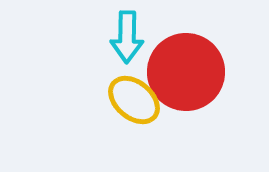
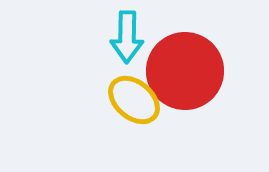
red circle: moved 1 px left, 1 px up
